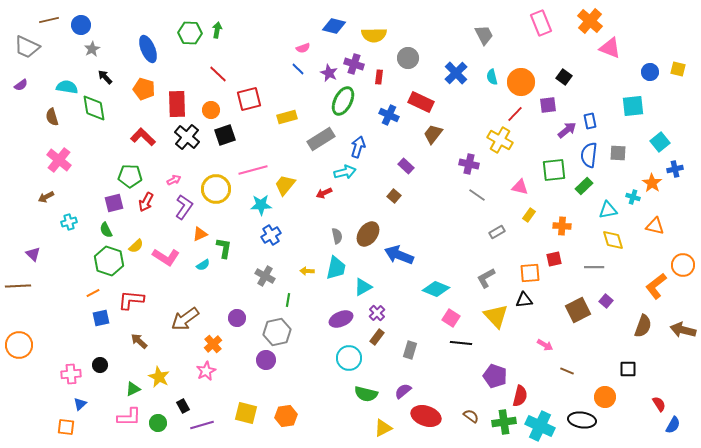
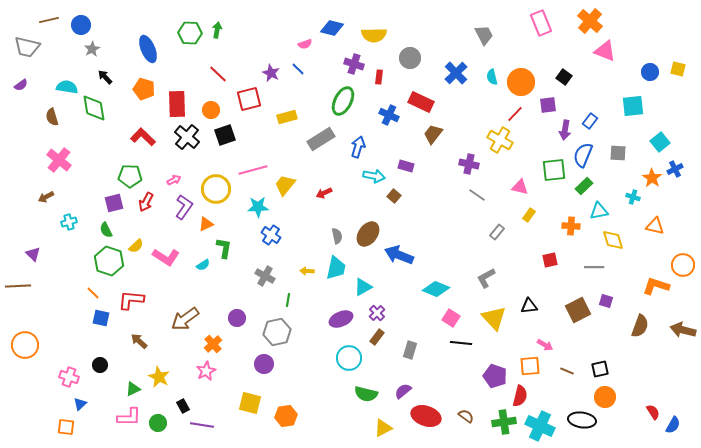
blue diamond at (334, 26): moved 2 px left, 2 px down
gray trapezoid at (27, 47): rotated 12 degrees counterclockwise
pink semicircle at (303, 48): moved 2 px right, 4 px up
pink triangle at (610, 48): moved 5 px left, 3 px down
gray circle at (408, 58): moved 2 px right
purple star at (329, 73): moved 58 px left
blue rectangle at (590, 121): rotated 49 degrees clockwise
purple arrow at (567, 130): moved 2 px left; rotated 138 degrees clockwise
blue semicircle at (589, 155): moved 6 px left; rotated 15 degrees clockwise
purple rectangle at (406, 166): rotated 28 degrees counterclockwise
blue cross at (675, 169): rotated 14 degrees counterclockwise
cyan arrow at (345, 172): moved 29 px right, 4 px down; rotated 25 degrees clockwise
orange star at (652, 183): moved 5 px up
cyan star at (261, 205): moved 3 px left, 2 px down
cyan triangle at (608, 210): moved 9 px left, 1 px down
orange cross at (562, 226): moved 9 px right
gray rectangle at (497, 232): rotated 21 degrees counterclockwise
orange triangle at (200, 234): moved 6 px right, 10 px up
blue cross at (271, 235): rotated 24 degrees counterclockwise
red square at (554, 259): moved 4 px left, 1 px down
orange square at (530, 273): moved 93 px down
orange L-shape at (656, 286): rotated 56 degrees clockwise
orange line at (93, 293): rotated 72 degrees clockwise
black triangle at (524, 300): moved 5 px right, 6 px down
purple square at (606, 301): rotated 24 degrees counterclockwise
yellow triangle at (496, 316): moved 2 px left, 2 px down
blue square at (101, 318): rotated 24 degrees clockwise
brown semicircle at (643, 326): moved 3 px left
orange circle at (19, 345): moved 6 px right
purple circle at (266, 360): moved 2 px left, 4 px down
black square at (628, 369): moved 28 px left; rotated 12 degrees counterclockwise
pink cross at (71, 374): moved 2 px left, 3 px down; rotated 24 degrees clockwise
red semicircle at (659, 404): moved 6 px left, 8 px down
yellow square at (246, 413): moved 4 px right, 10 px up
brown semicircle at (471, 416): moved 5 px left
purple line at (202, 425): rotated 25 degrees clockwise
